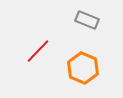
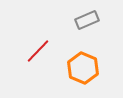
gray rectangle: rotated 45 degrees counterclockwise
